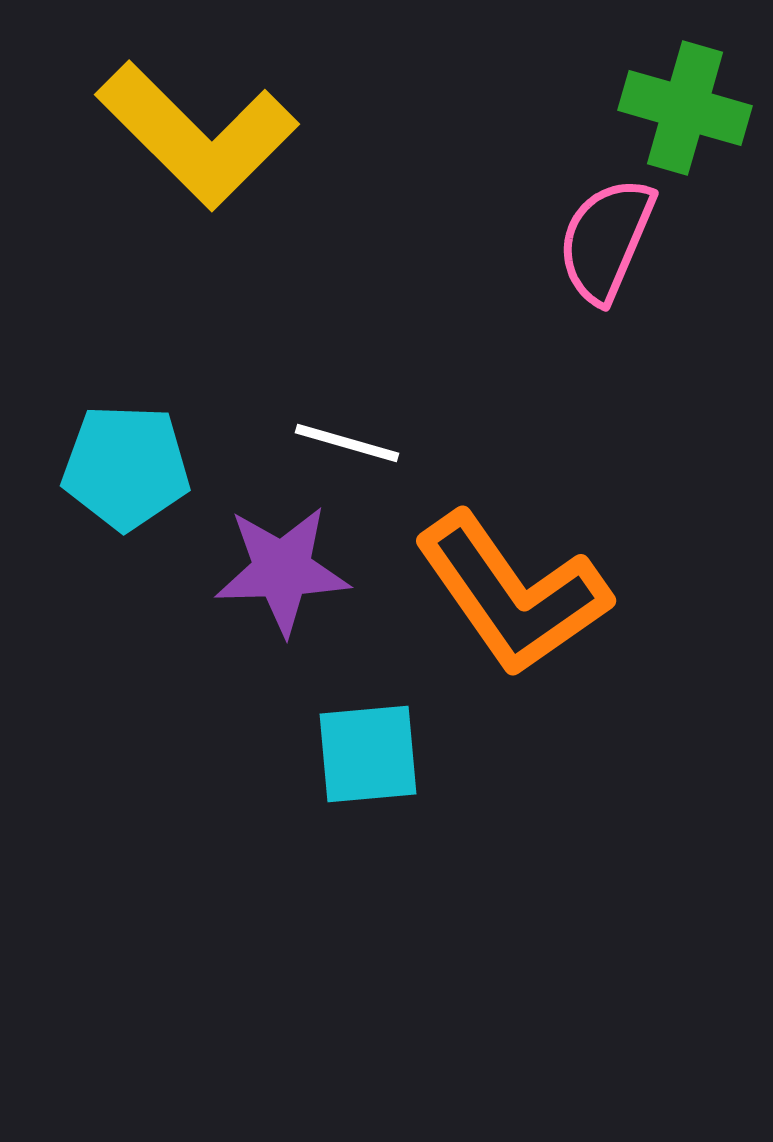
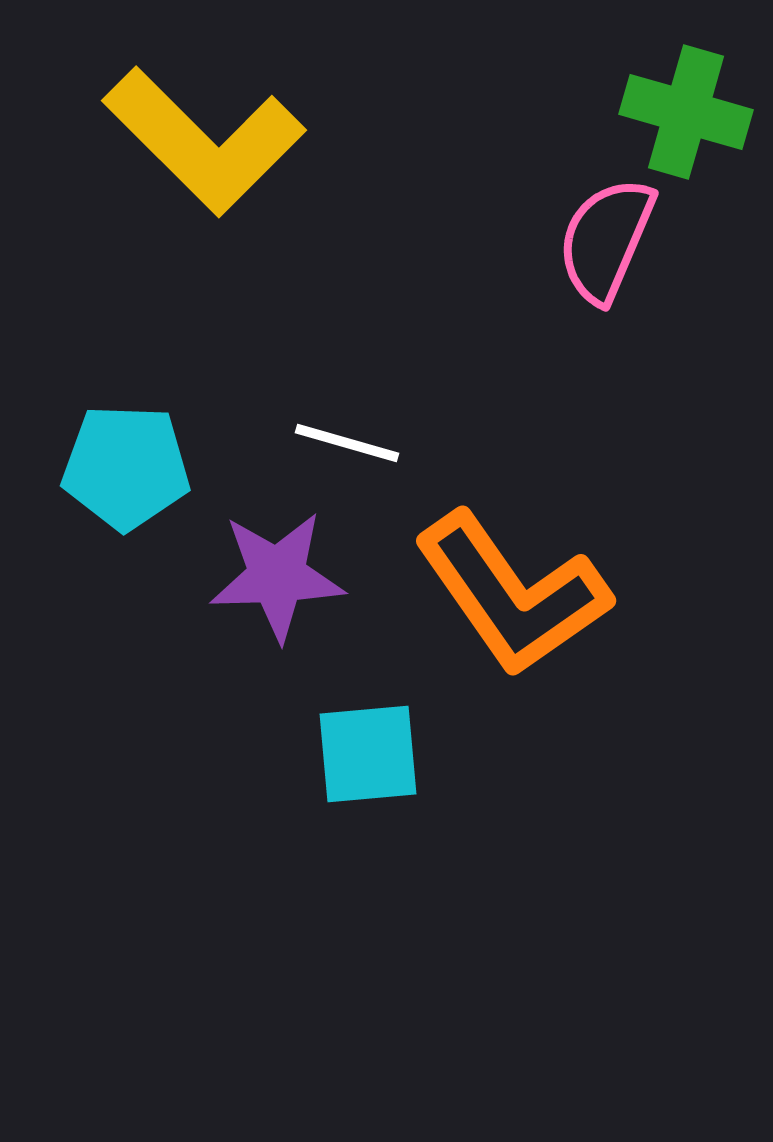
green cross: moved 1 px right, 4 px down
yellow L-shape: moved 7 px right, 6 px down
purple star: moved 5 px left, 6 px down
